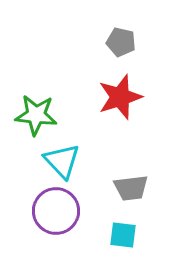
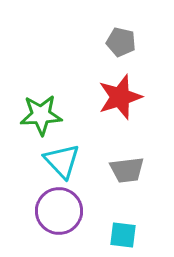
green star: moved 5 px right; rotated 9 degrees counterclockwise
gray trapezoid: moved 4 px left, 18 px up
purple circle: moved 3 px right
